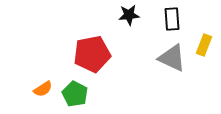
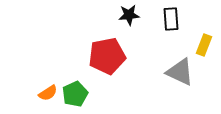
black rectangle: moved 1 px left
red pentagon: moved 15 px right, 2 px down
gray triangle: moved 8 px right, 14 px down
orange semicircle: moved 5 px right, 4 px down
green pentagon: rotated 20 degrees clockwise
